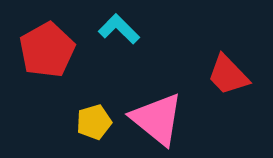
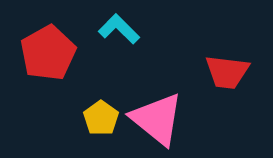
red pentagon: moved 1 px right, 3 px down
red trapezoid: moved 1 px left, 3 px up; rotated 39 degrees counterclockwise
yellow pentagon: moved 7 px right, 4 px up; rotated 20 degrees counterclockwise
